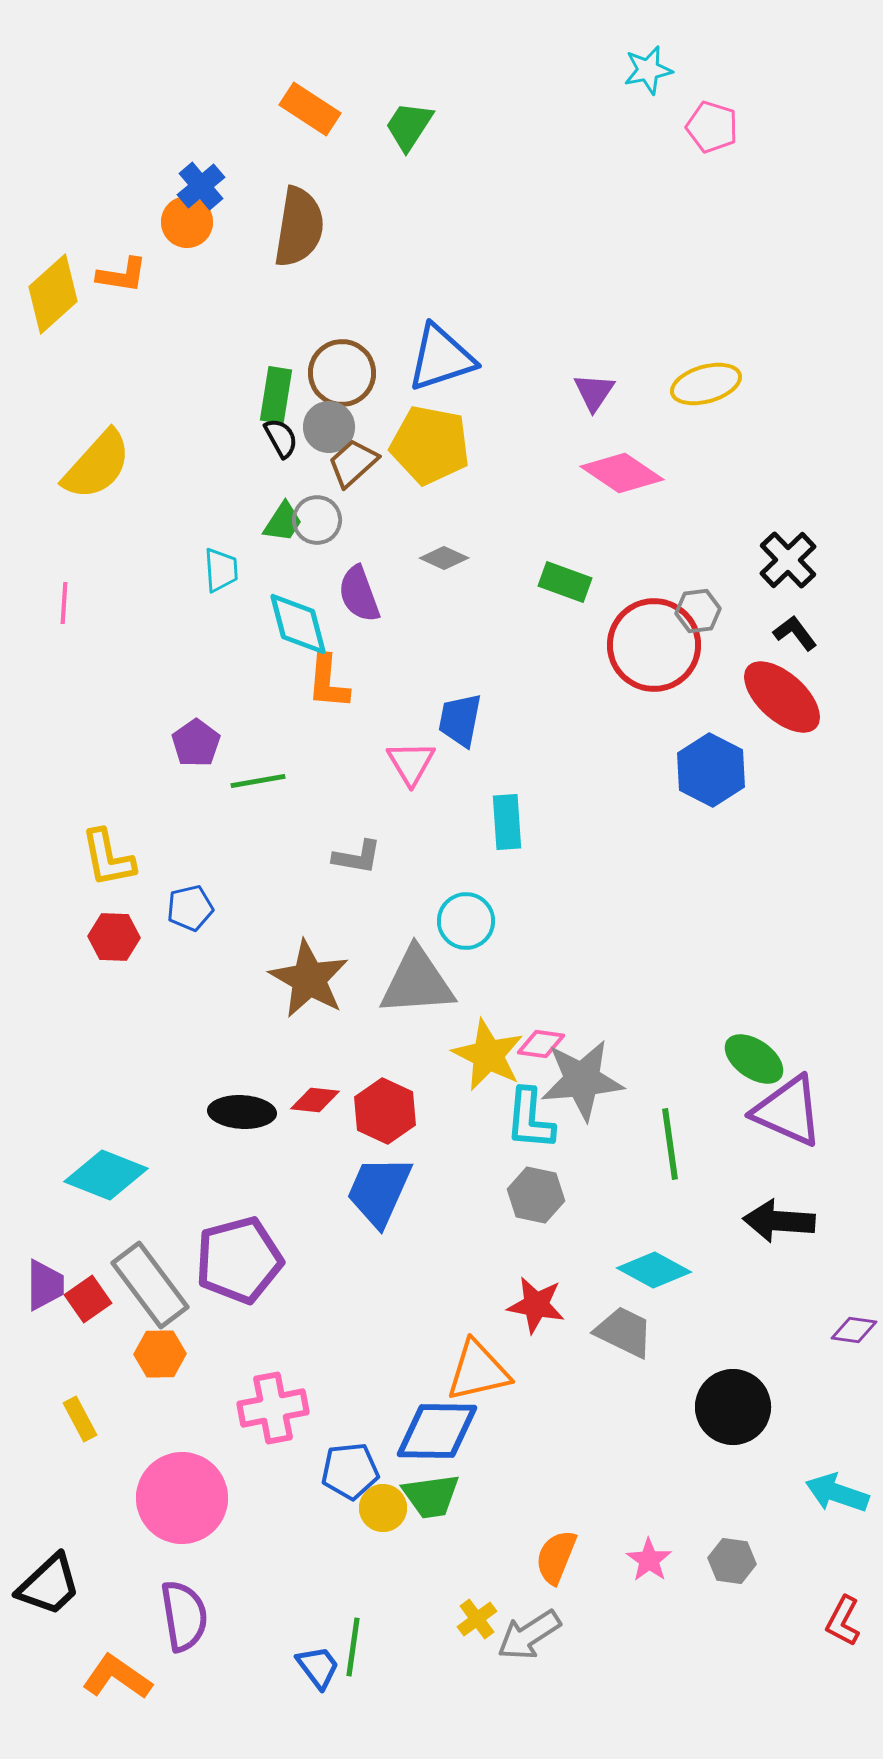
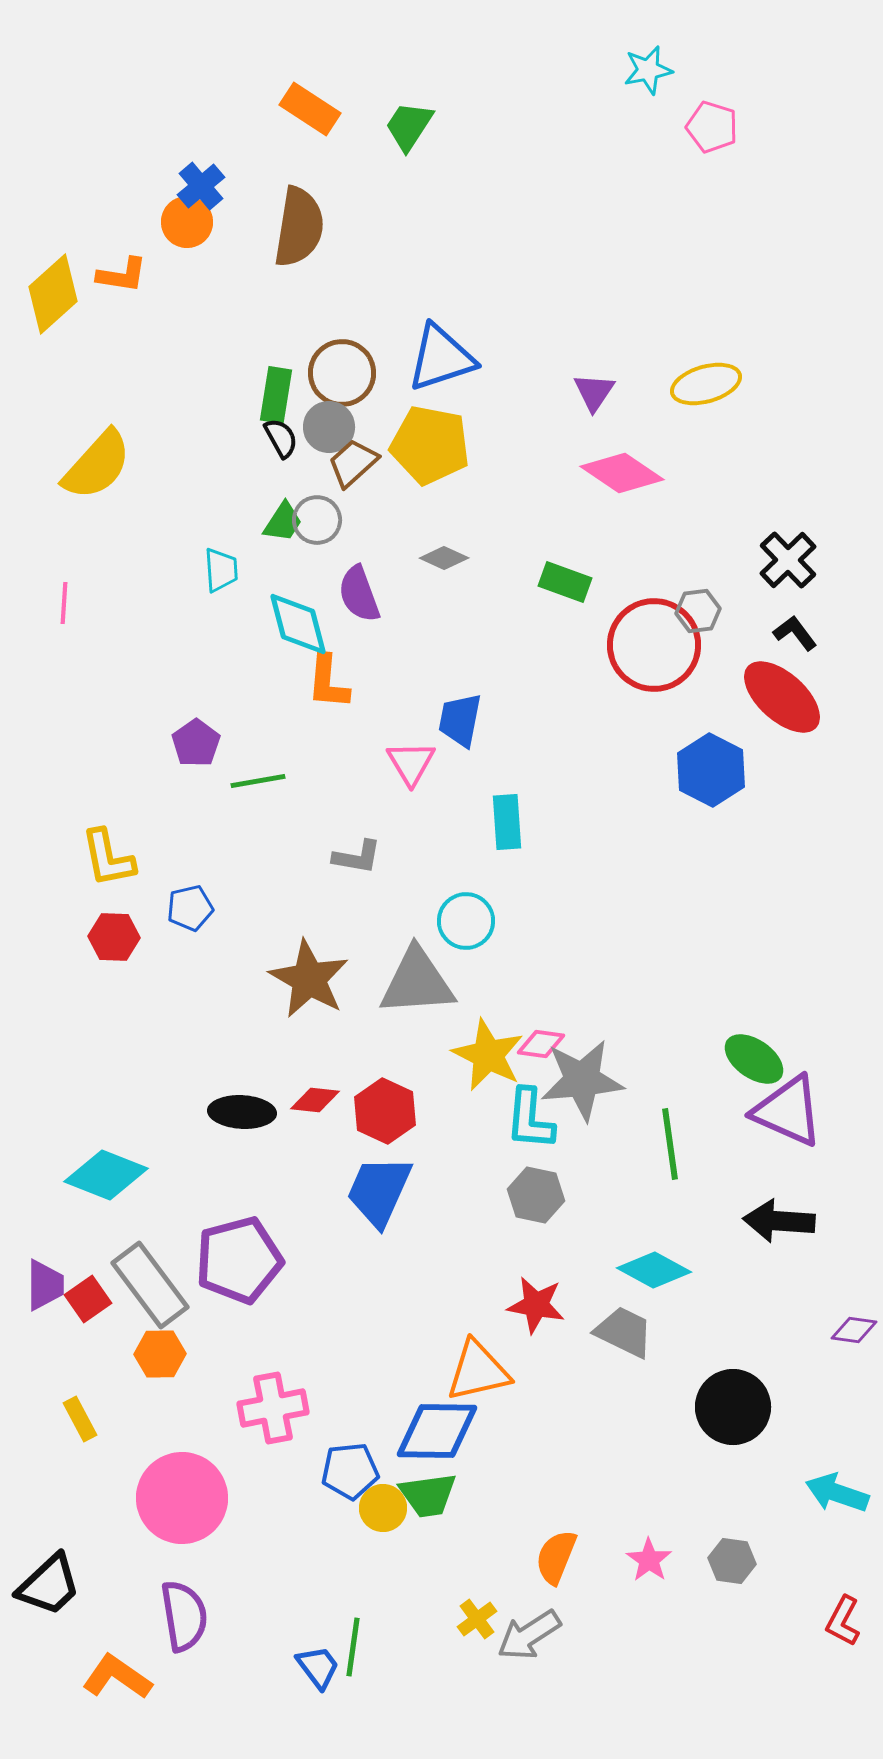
green trapezoid at (431, 1496): moved 3 px left, 1 px up
